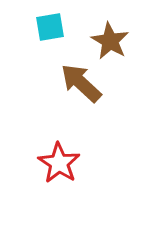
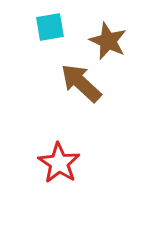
brown star: moved 2 px left; rotated 6 degrees counterclockwise
